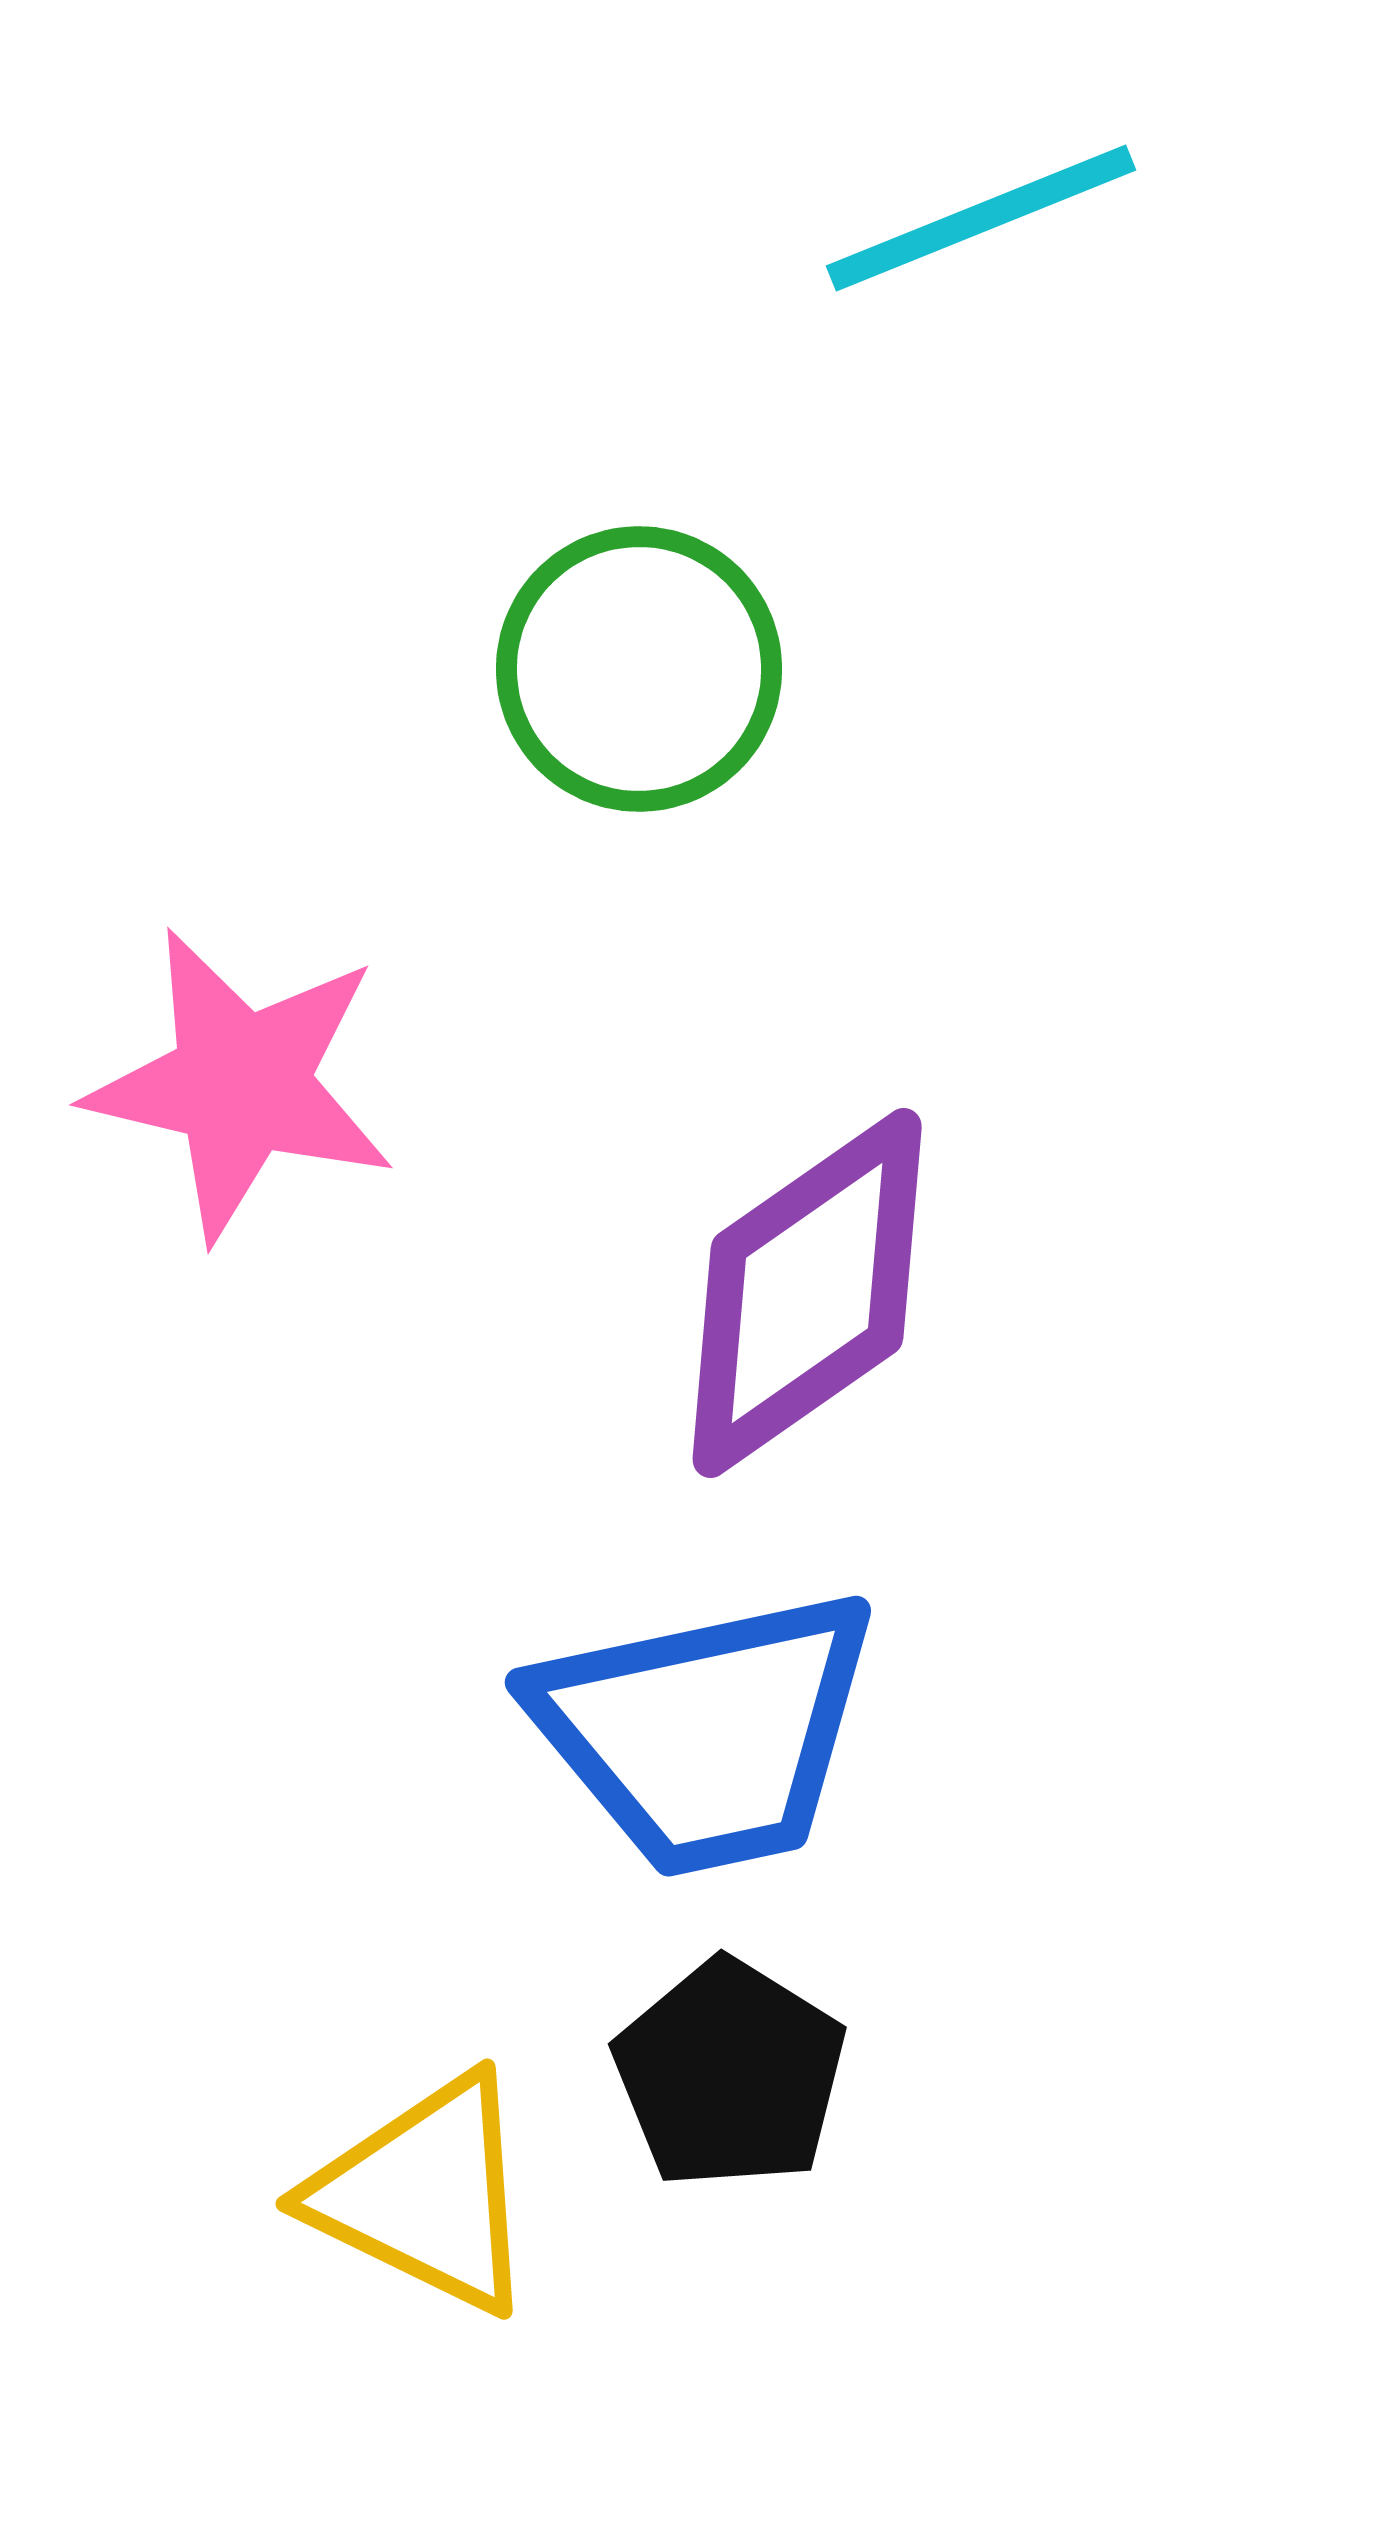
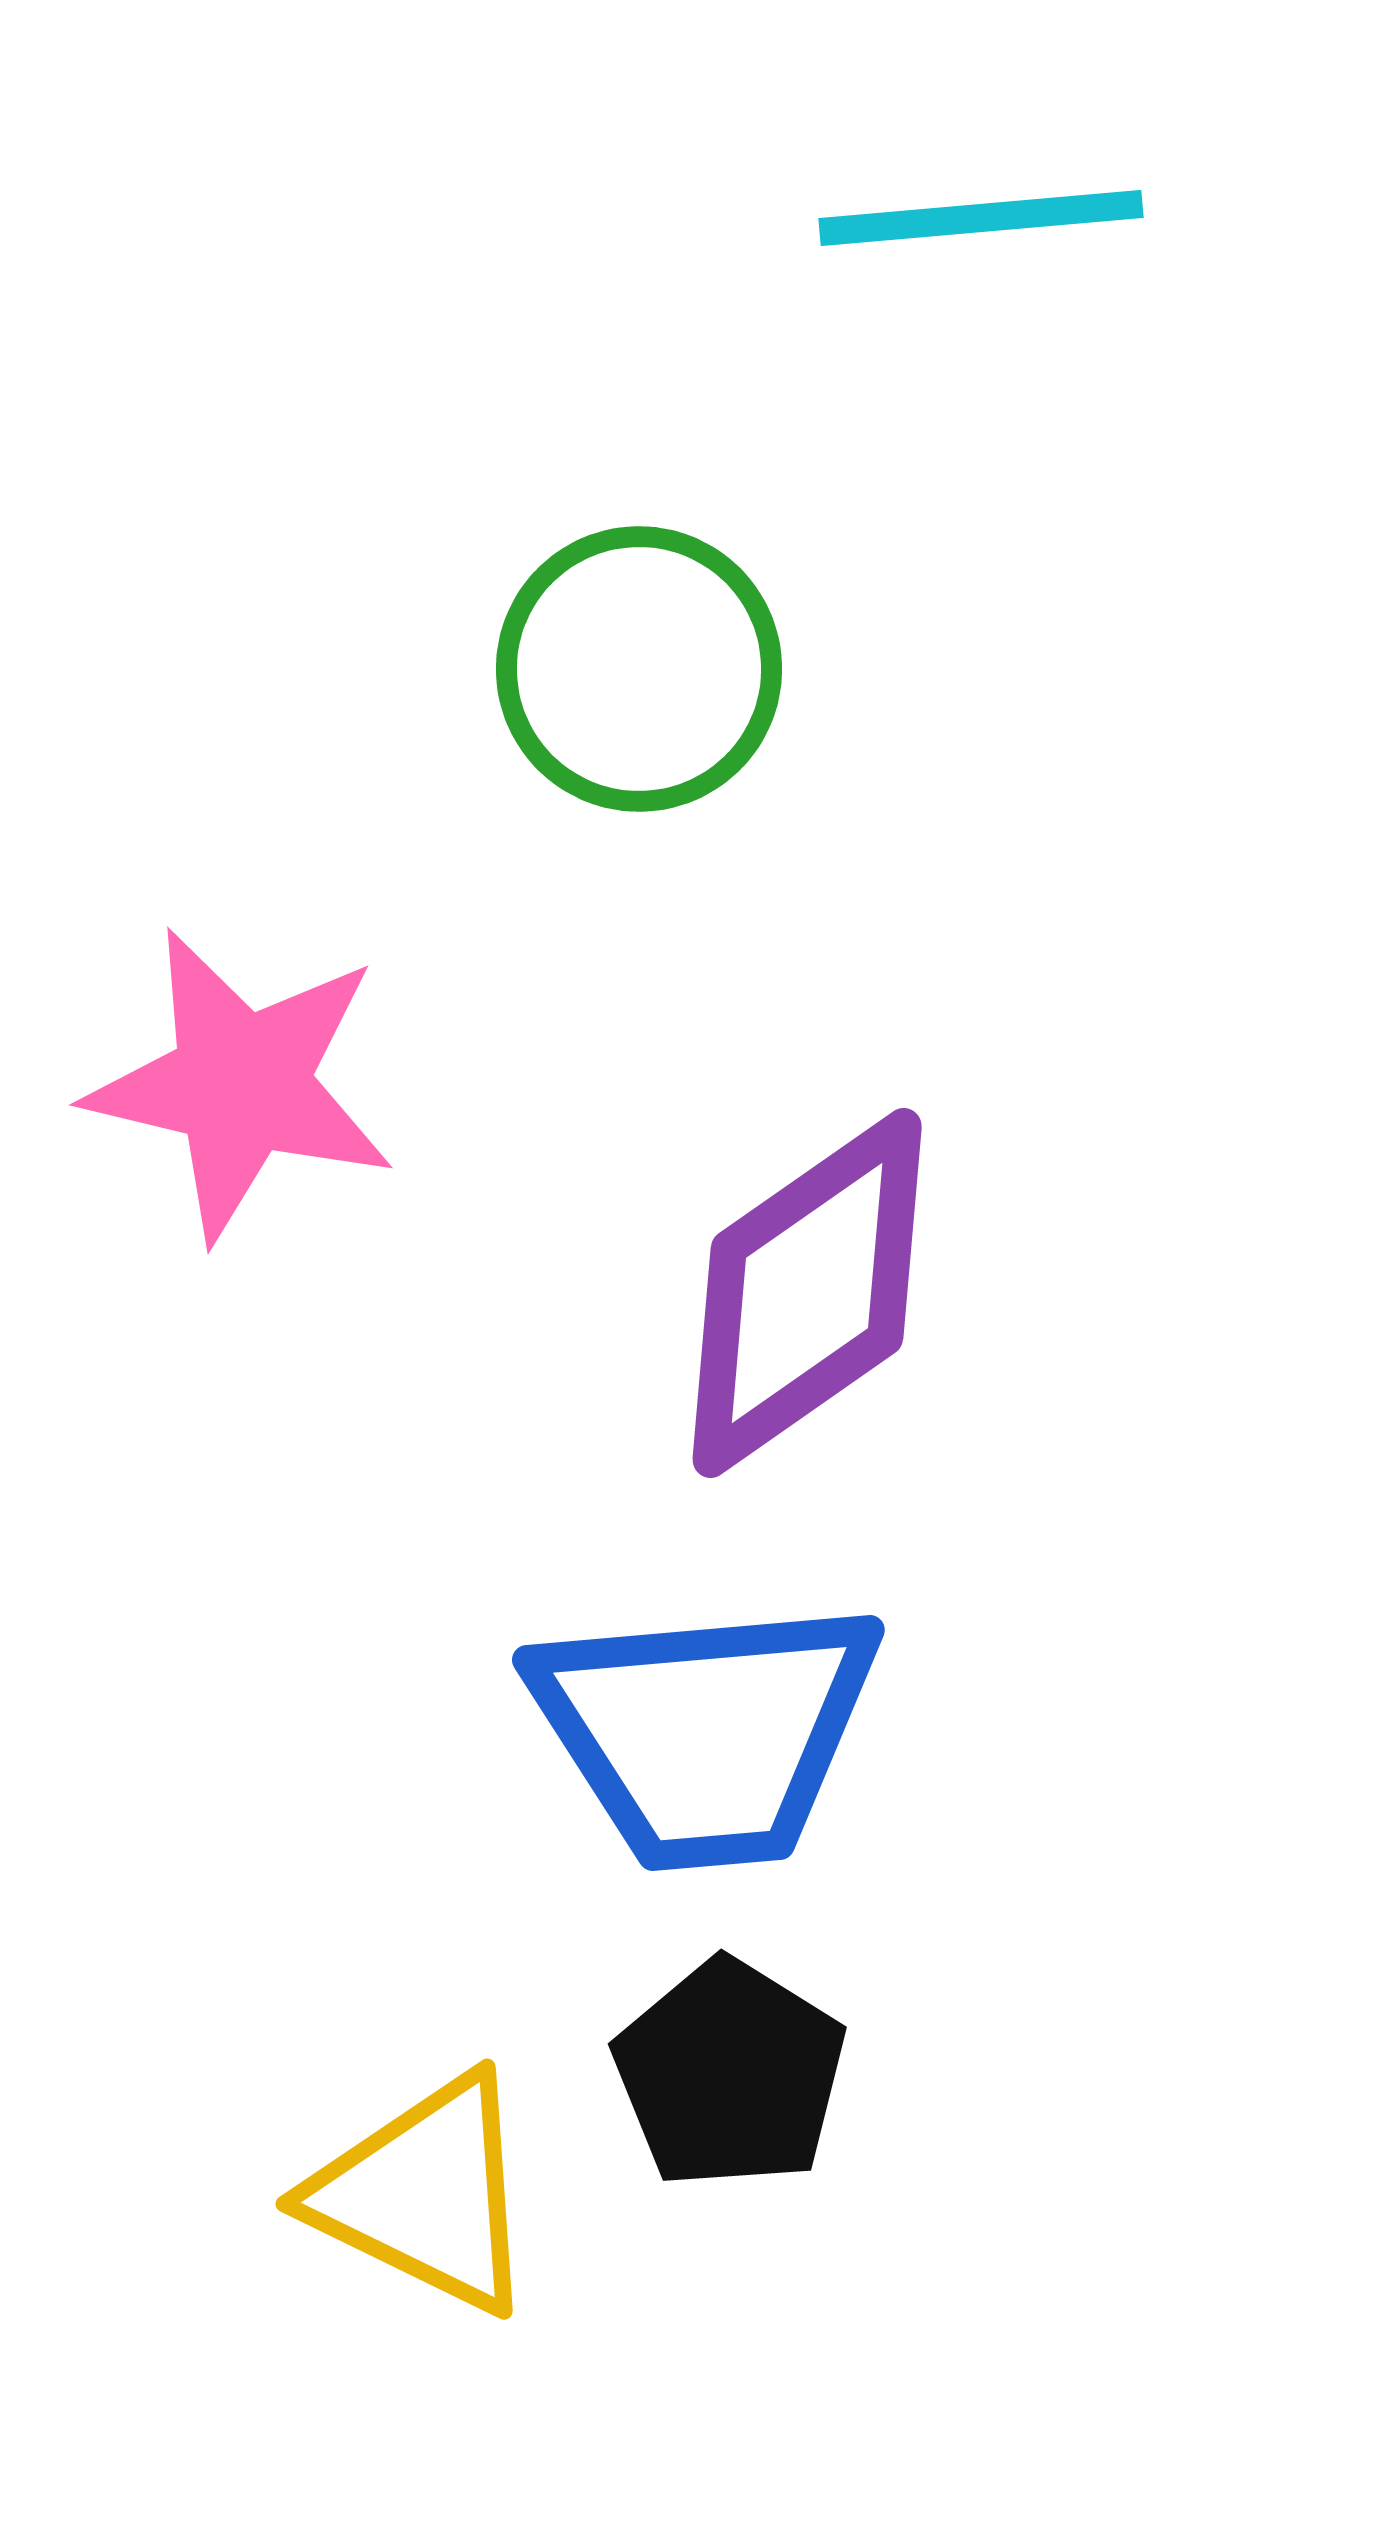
cyan line: rotated 17 degrees clockwise
blue trapezoid: rotated 7 degrees clockwise
